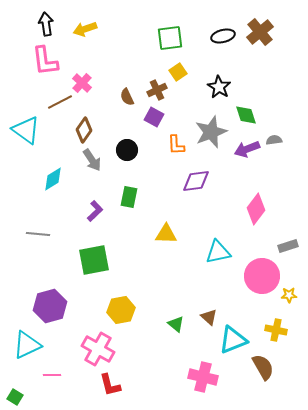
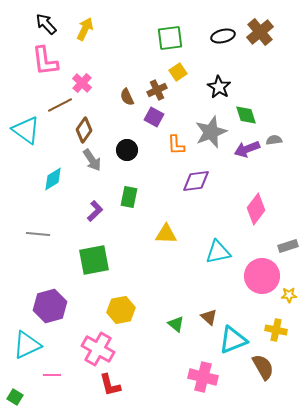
black arrow at (46, 24): rotated 35 degrees counterclockwise
yellow arrow at (85, 29): rotated 135 degrees clockwise
brown line at (60, 102): moved 3 px down
